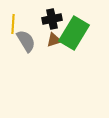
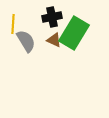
black cross: moved 2 px up
brown triangle: rotated 42 degrees clockwise
